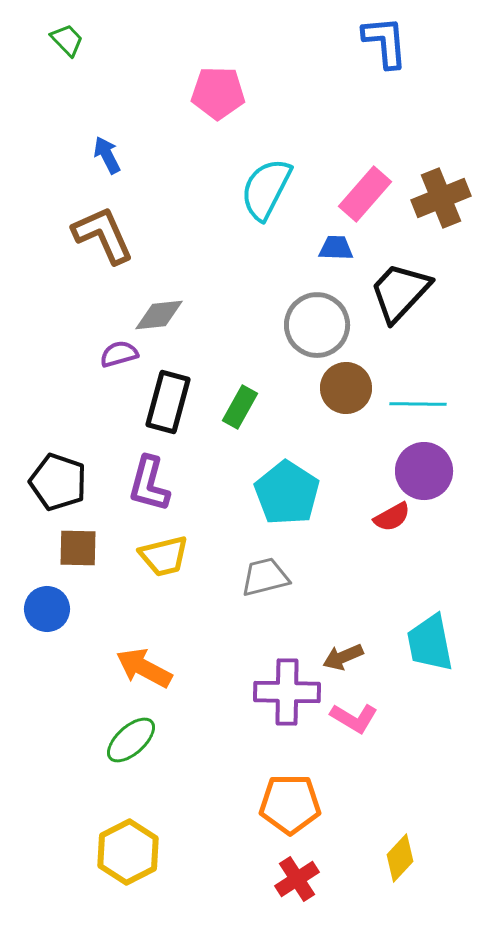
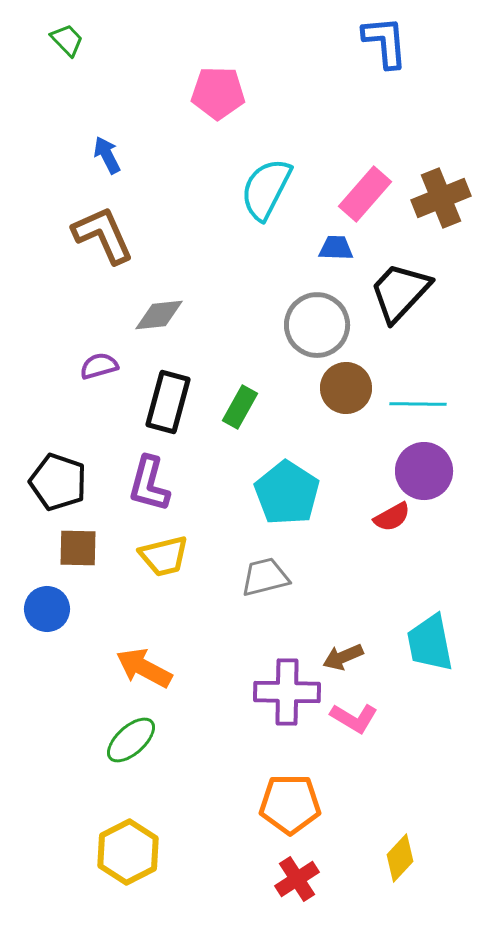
purple semicircle: moved 20 px left, 12 px down
